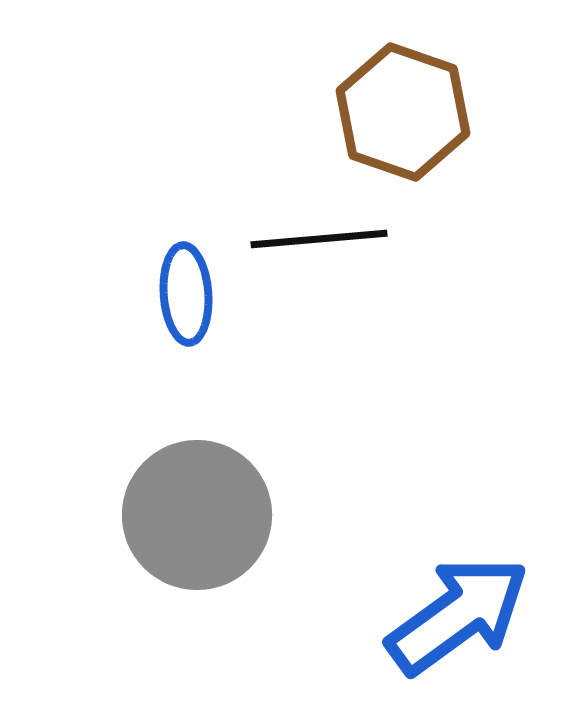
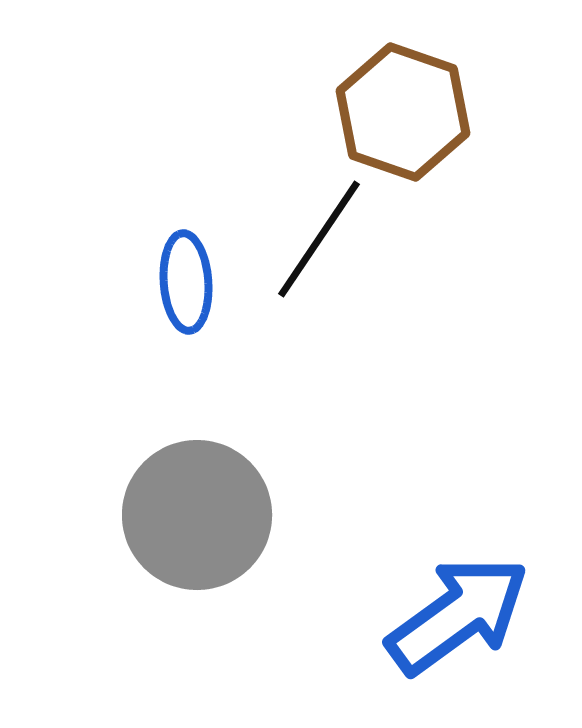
black line: rotated 51 degrees counterclockwise
blue ellipse: moved 12 px up
